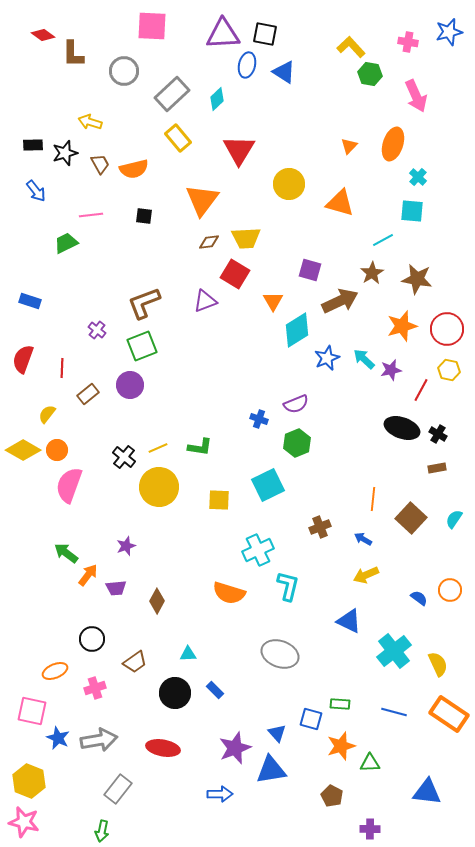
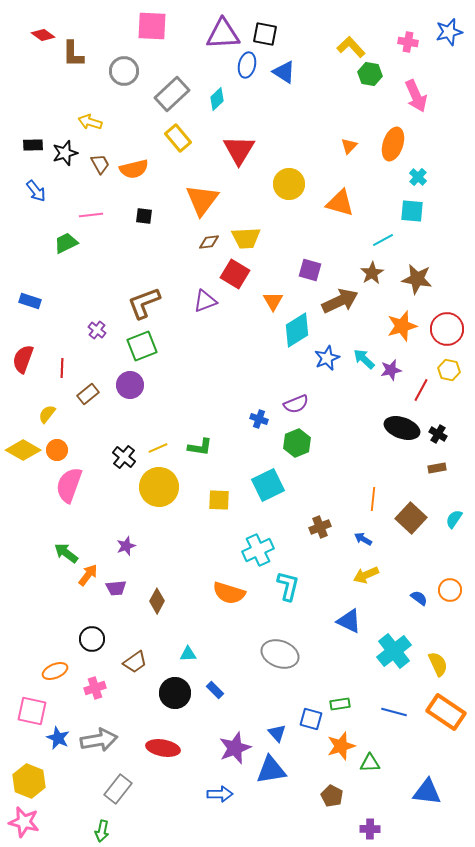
green rectangle at (340, 704): rotated 12 degrees counterclockwise
orange rectangle at (449, 714): moved 3 px left, 2 px up
